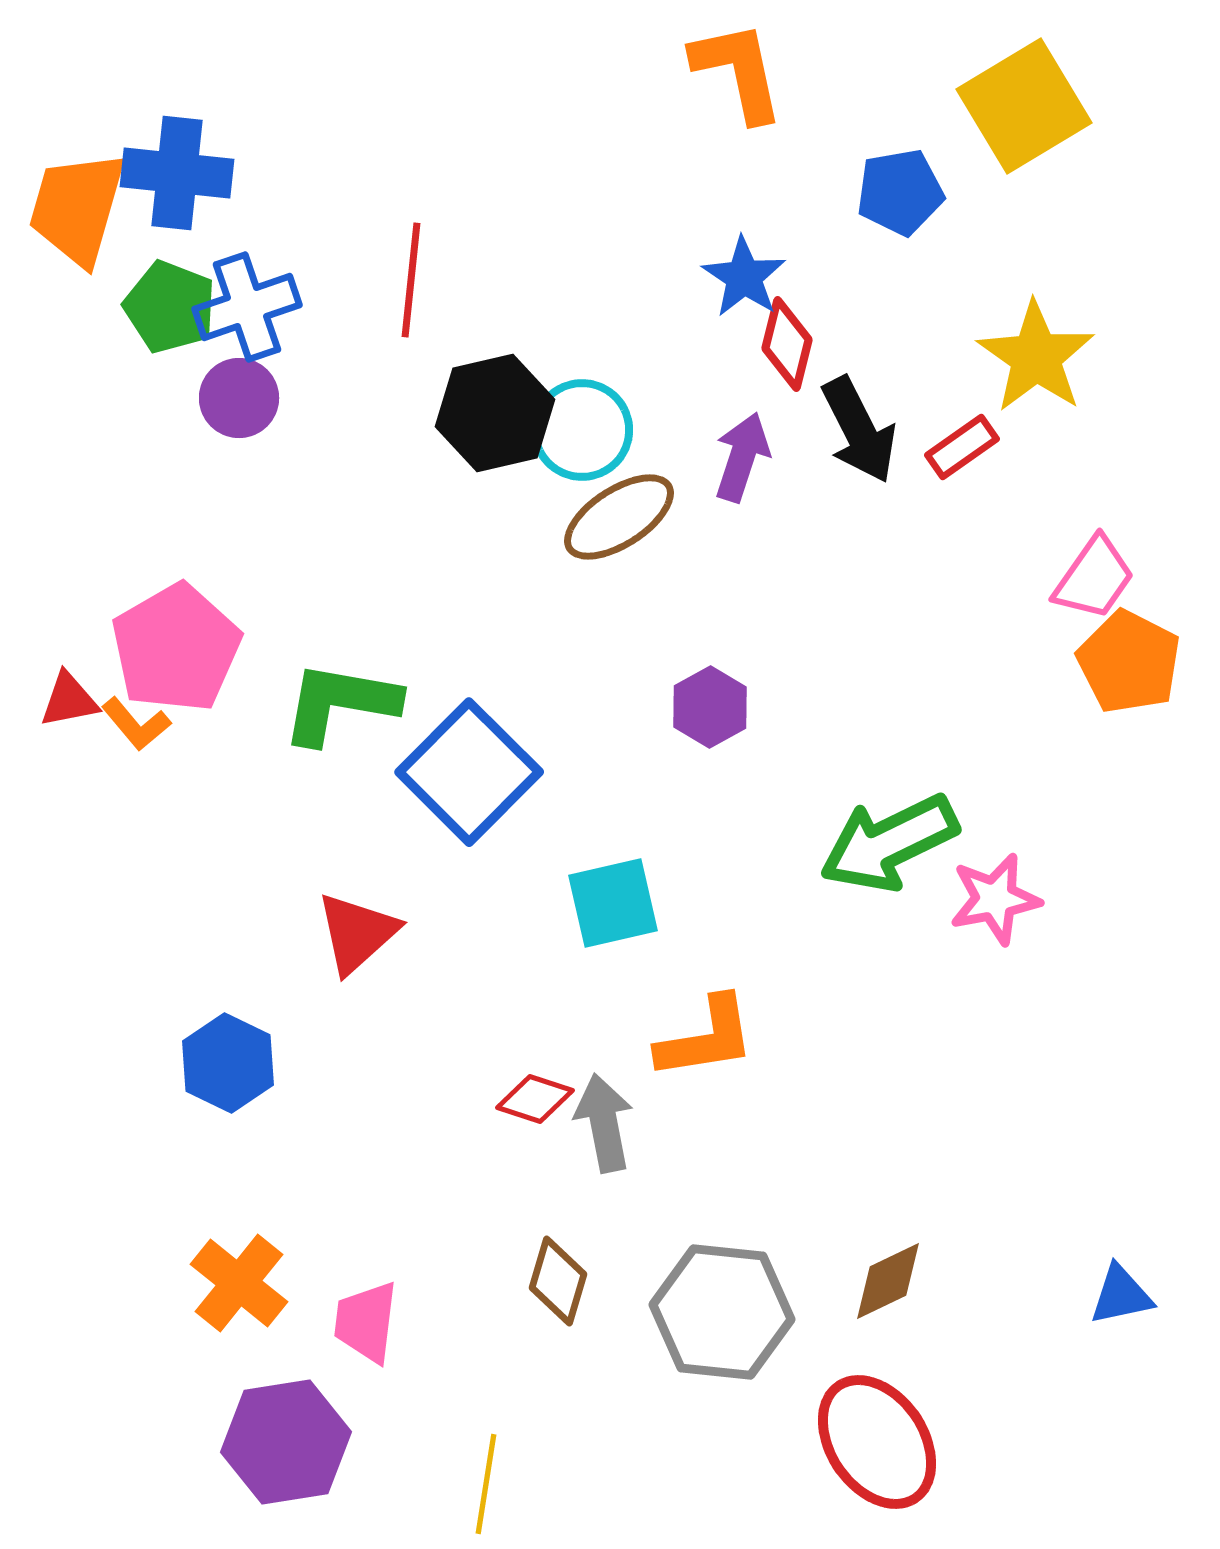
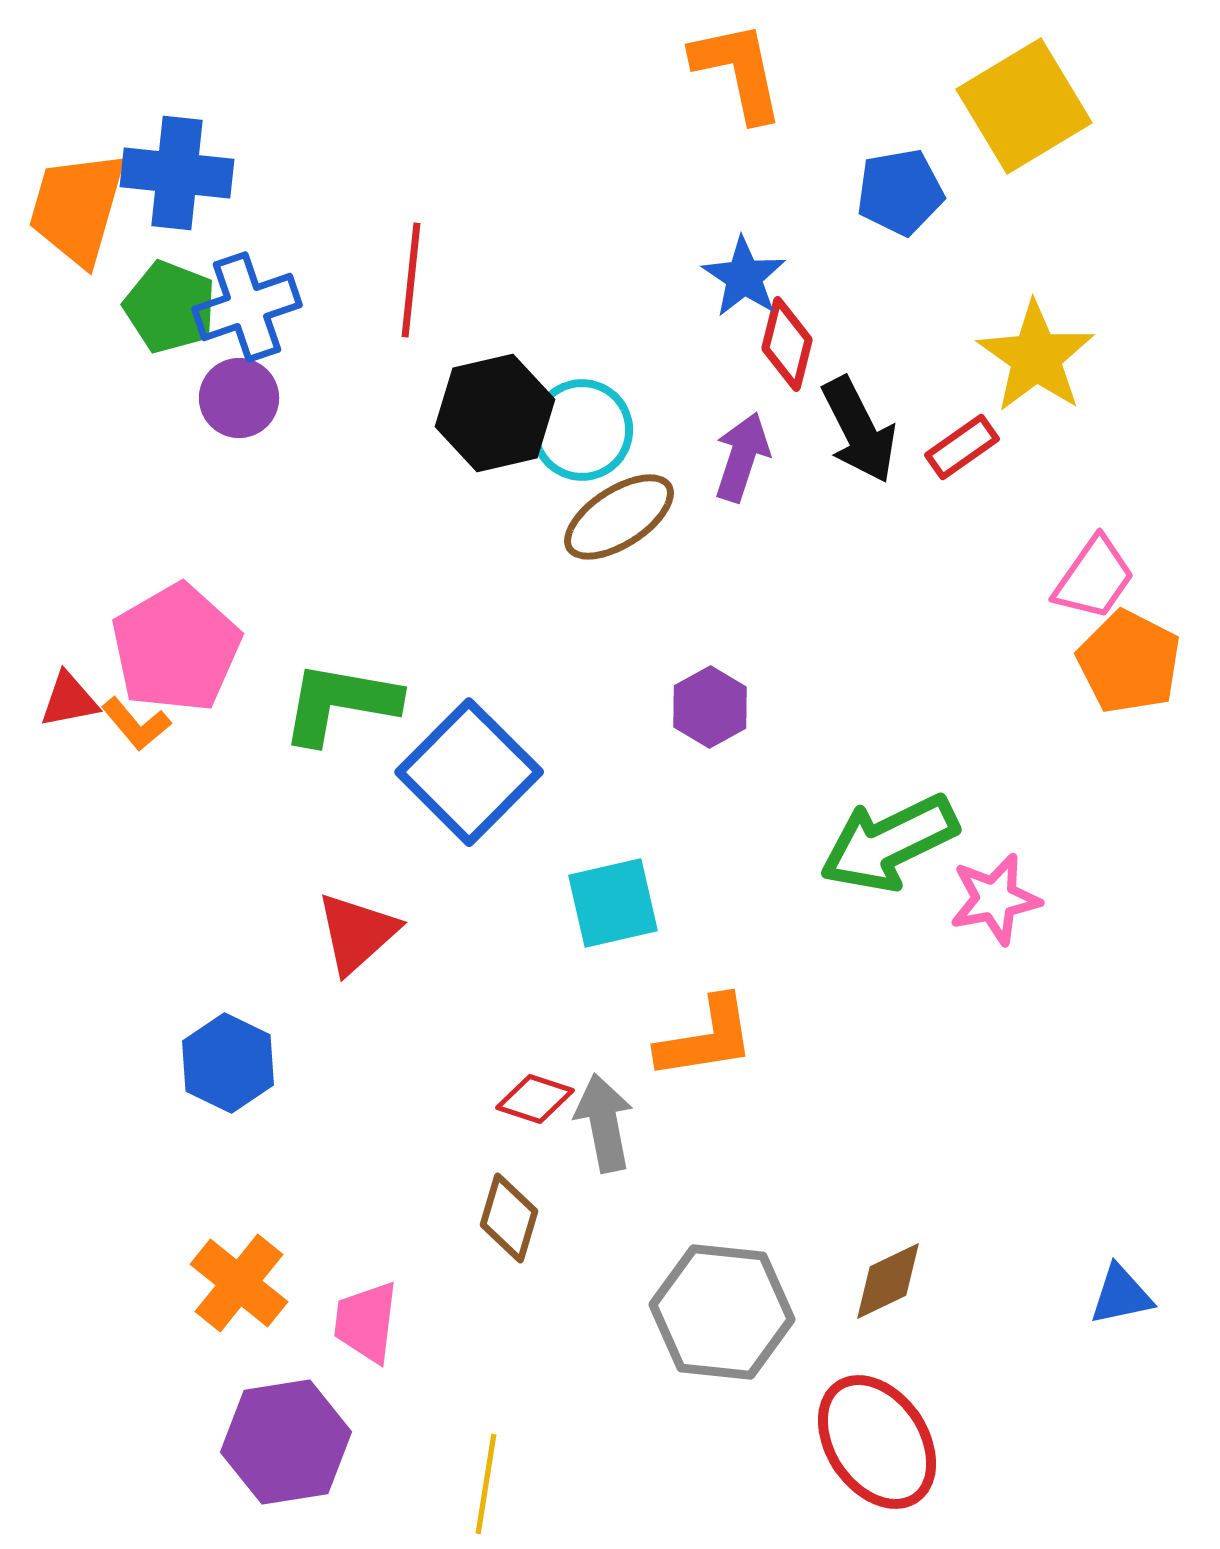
brown diamond at (558, 1281): moved 49 px left, 63 px up
